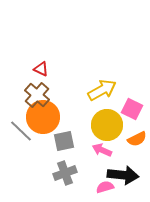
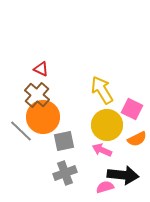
yellow arrow: rotated 92 degrees counterclockwise
